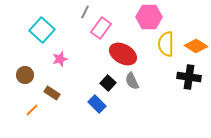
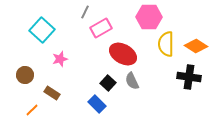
pink rectangle: rotated 25 degrees clockwise
